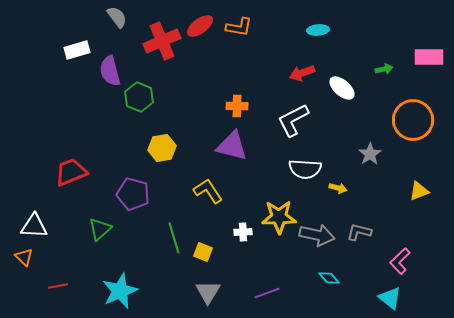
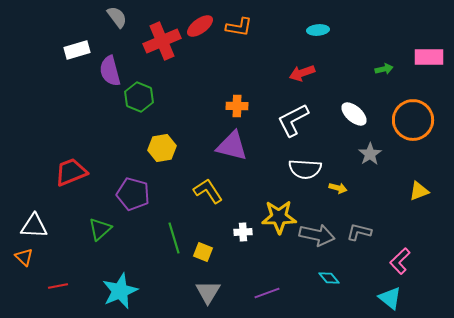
white ellipse: moved 12 px right, 26 px down
